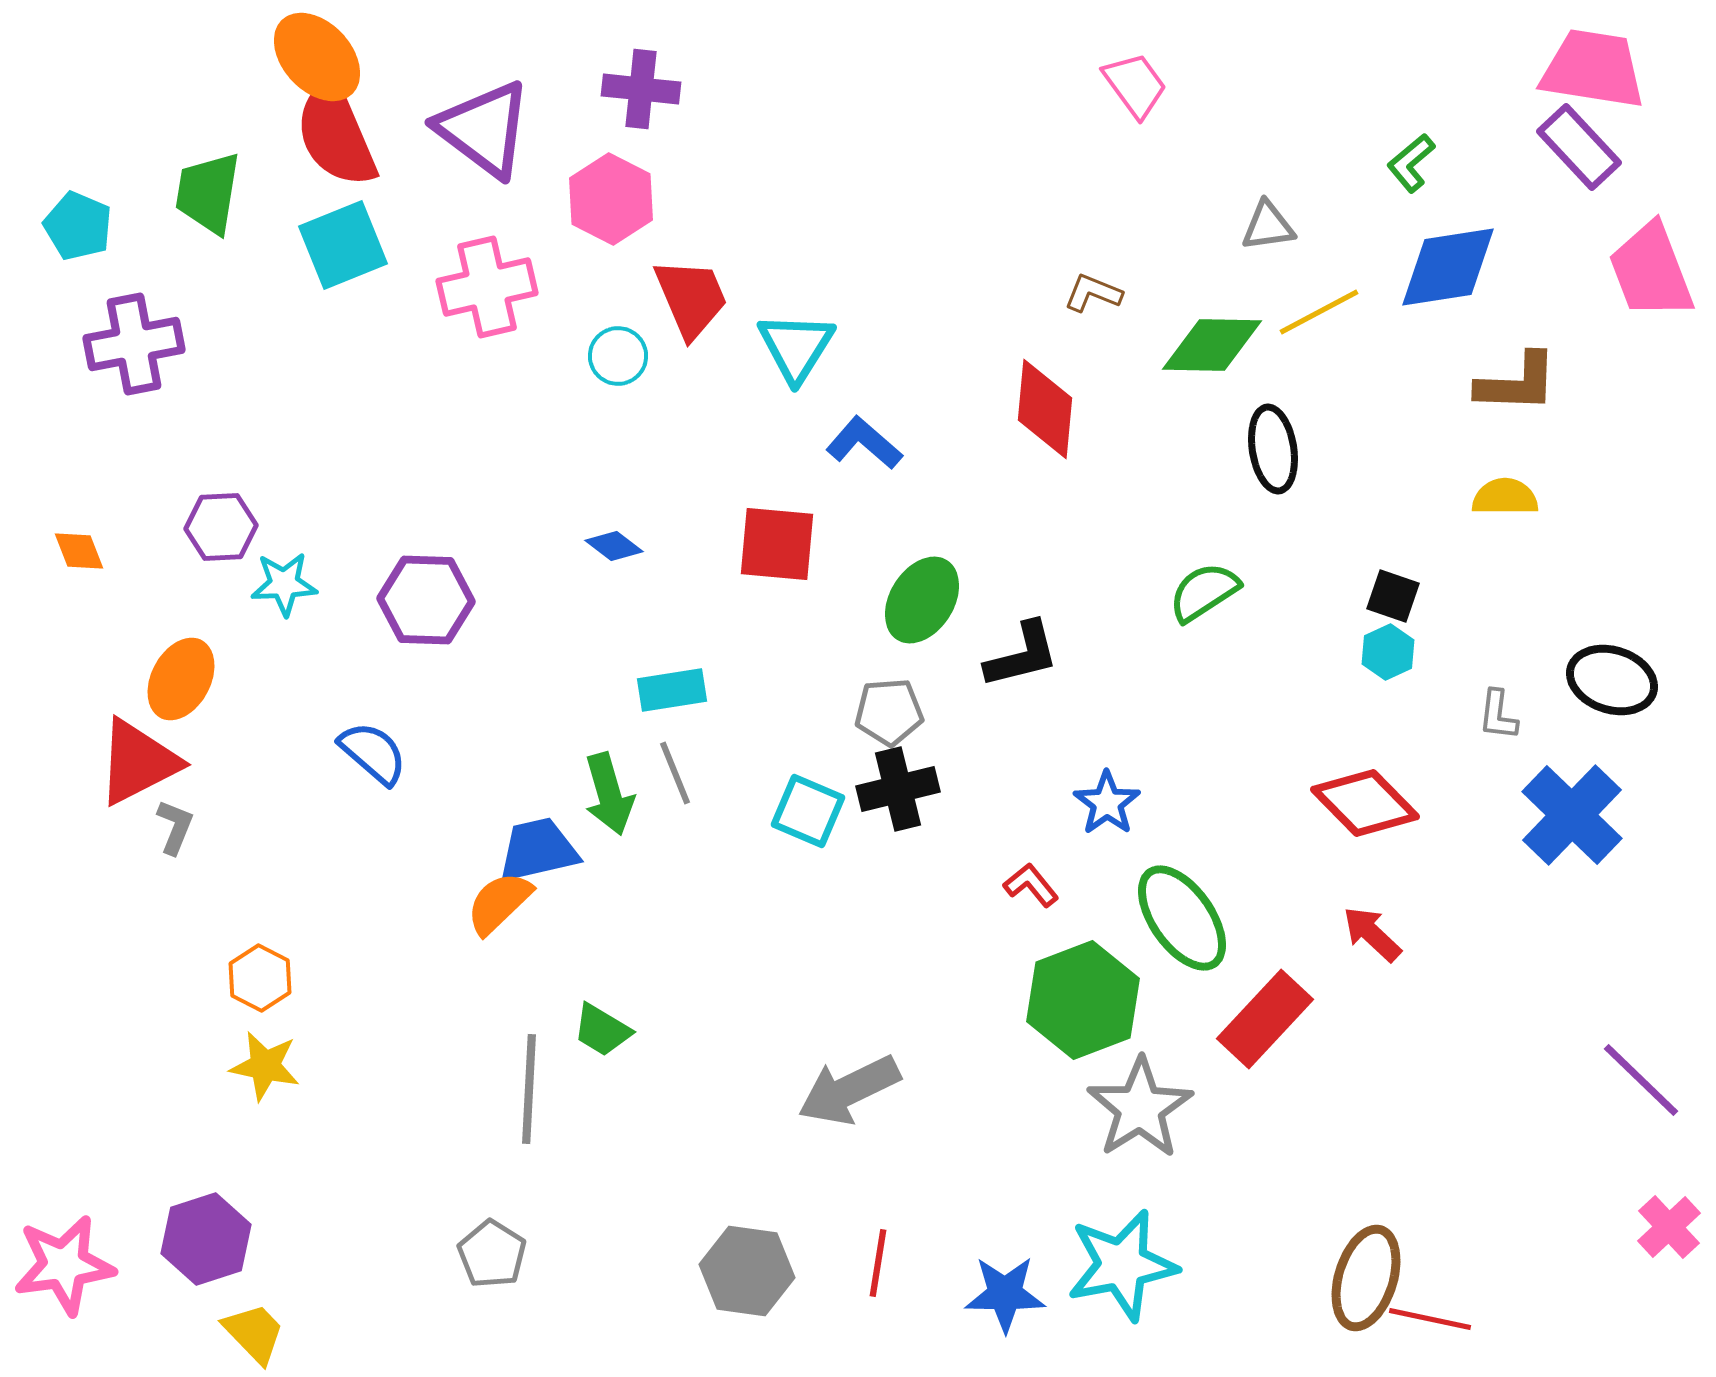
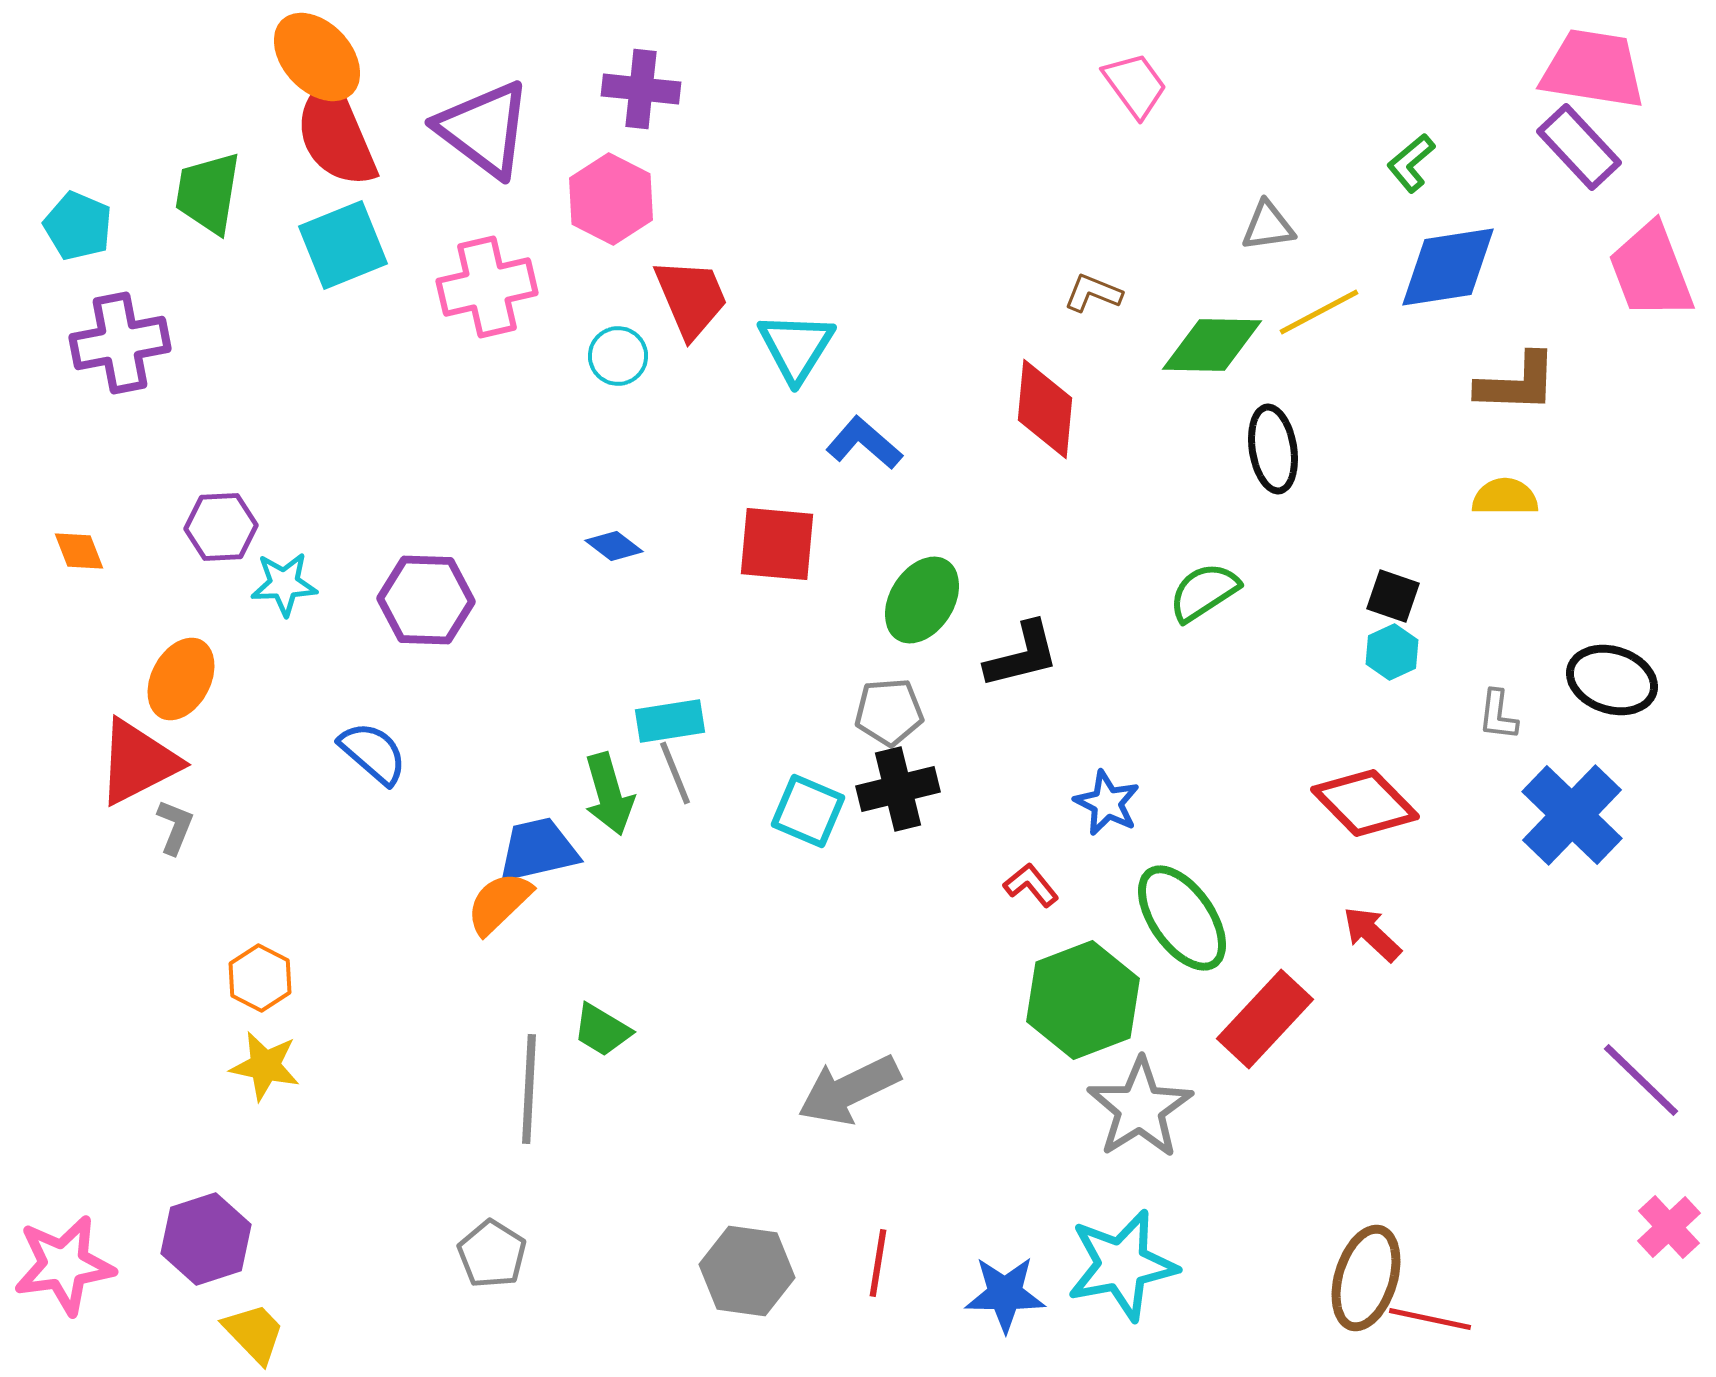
purple cross at (134, 344): moved 14 px left, 1 px up
cyan hexagon at (1388, 652): moved 4 px right
cyan rectangle at (672, 690): moved 2 px left, 31 px down
blue star at (1107, 803): rotated 10 degrees counterclockwise
